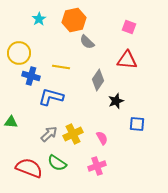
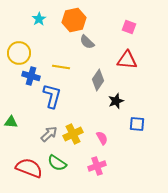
blue L-shape: moved 1 px right, 1 px up; rotated 90 degrees clockwise
